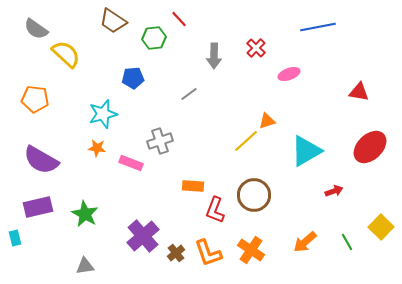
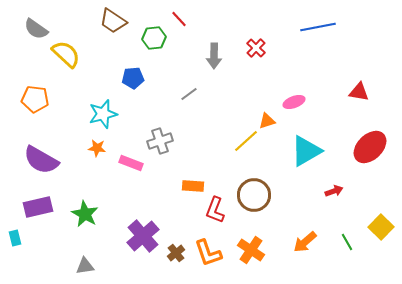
pink ellipse: moved 5 px right, 28 px down
